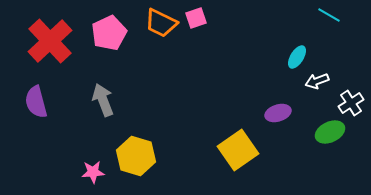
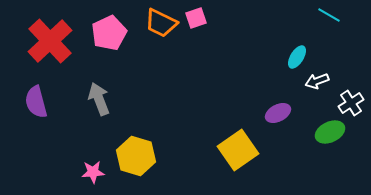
gray arrow: moved 4 px left, 1 px up
purple ellipse: rotated 10 degrees counterclockwise
